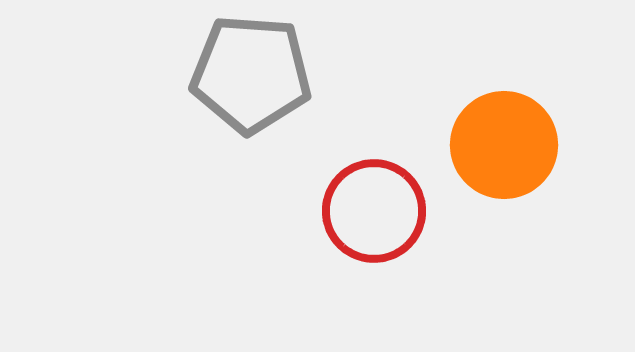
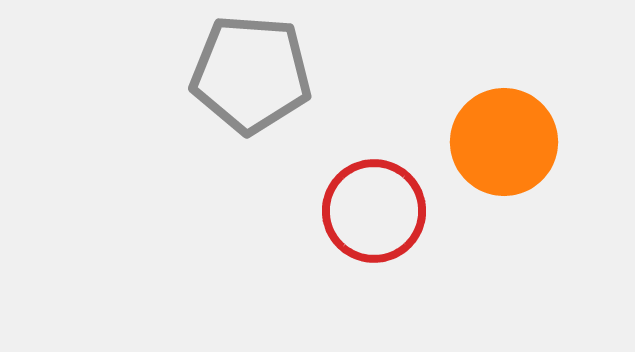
orange circle: moved 3 px up
